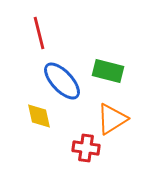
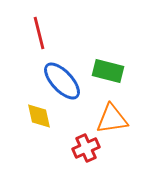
orange triangle: rotated 24 degrees clockwise
red cross: rotated 32 degrees counterclockwise
